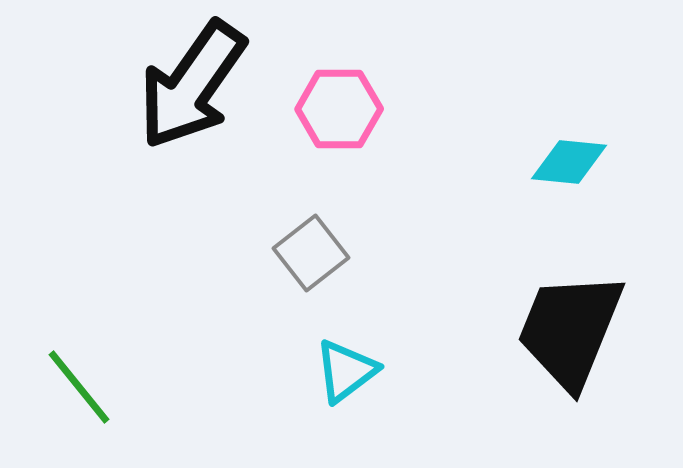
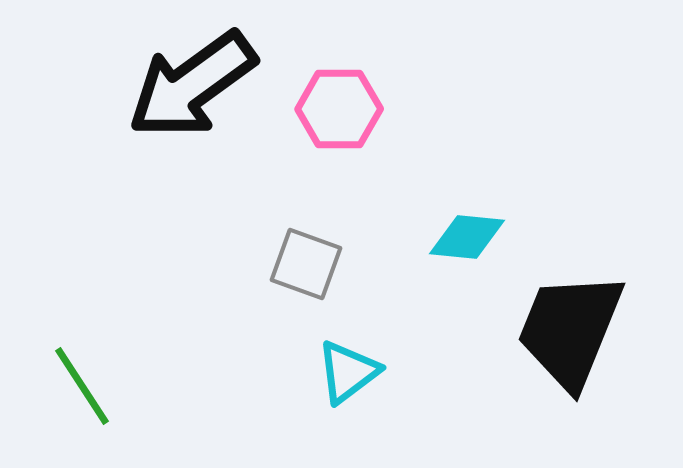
black arrow: rotated 19 degrees clockwise
cyan diamond: moved 102 px left, 75 px down
gray square: moved 5 px left, 11 px down; rotated 32 degrees counterclockwise
cyan triangle: moved 2 px right, 1 px down
green line: moved 3 px right, 1 px up; rotated 6 degrees clockwise
